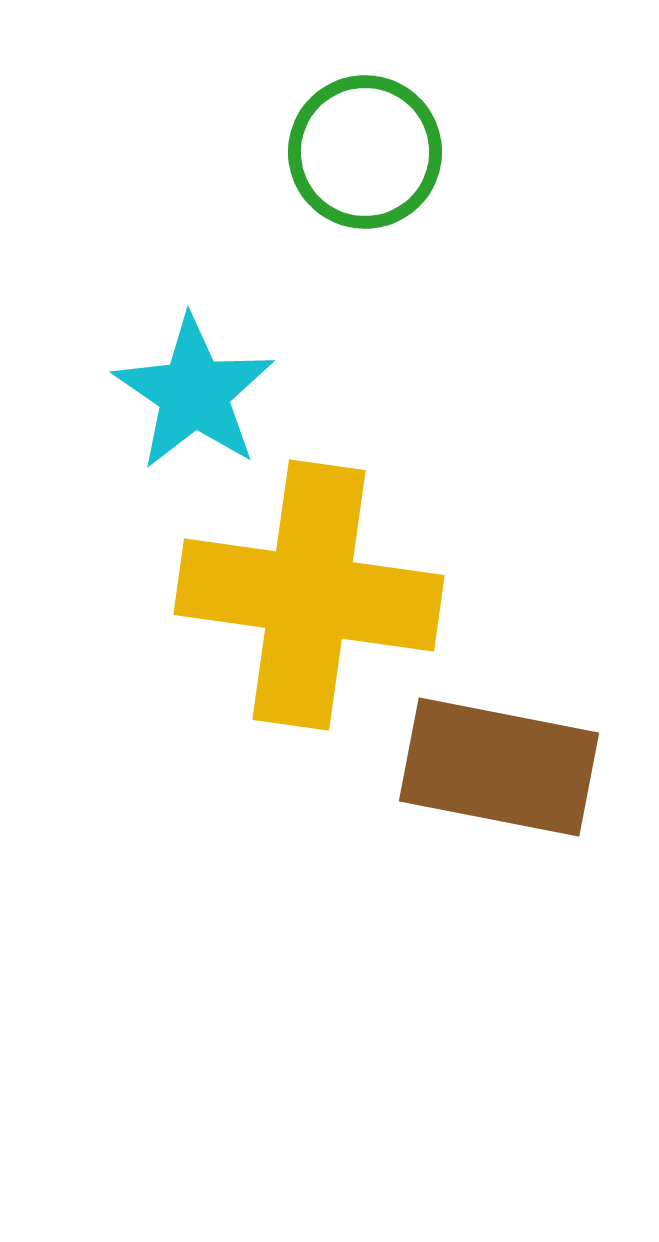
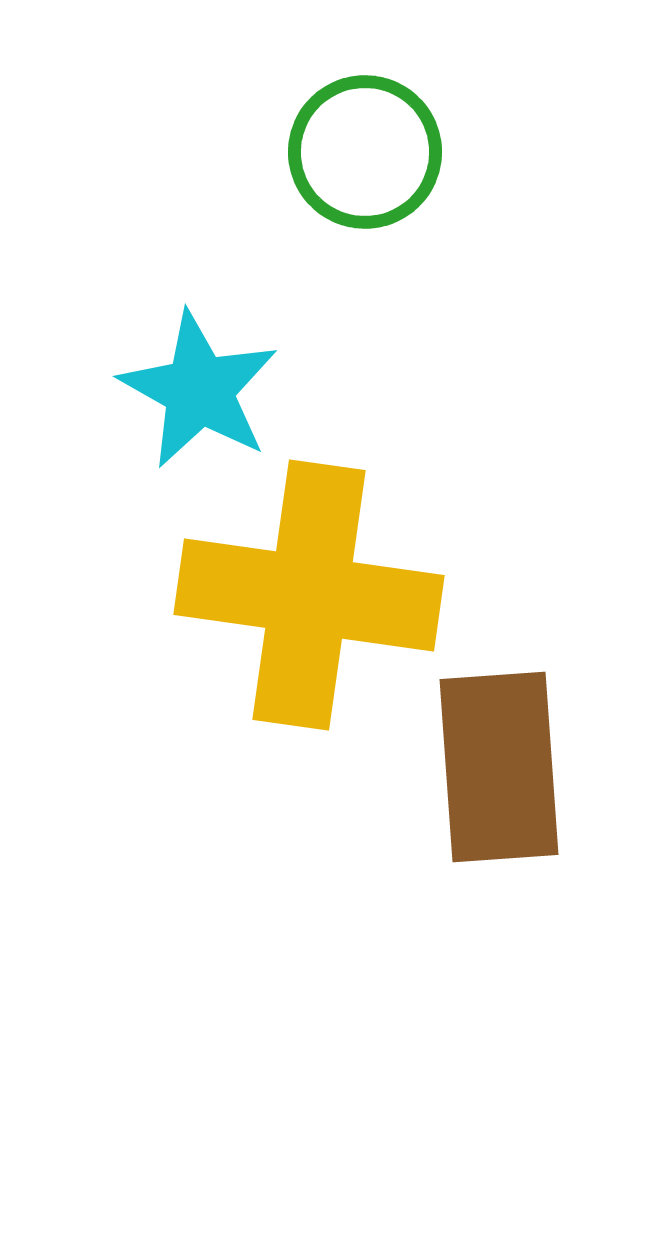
cyan star: moved 5 px right, 3 px up; rotated 5 degrees counterclockwise
brown rectangle: rotated 75 degrees clockwise
